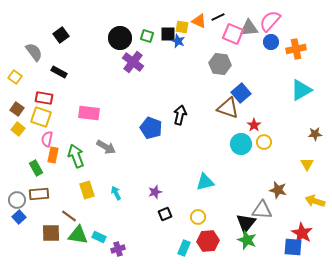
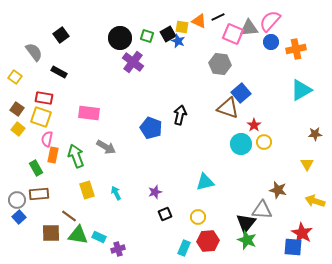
black square at (168, 34): rotated 28 degrees counterclockwise
